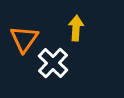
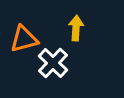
orange triangle: rotated 40 degrees clockwise
